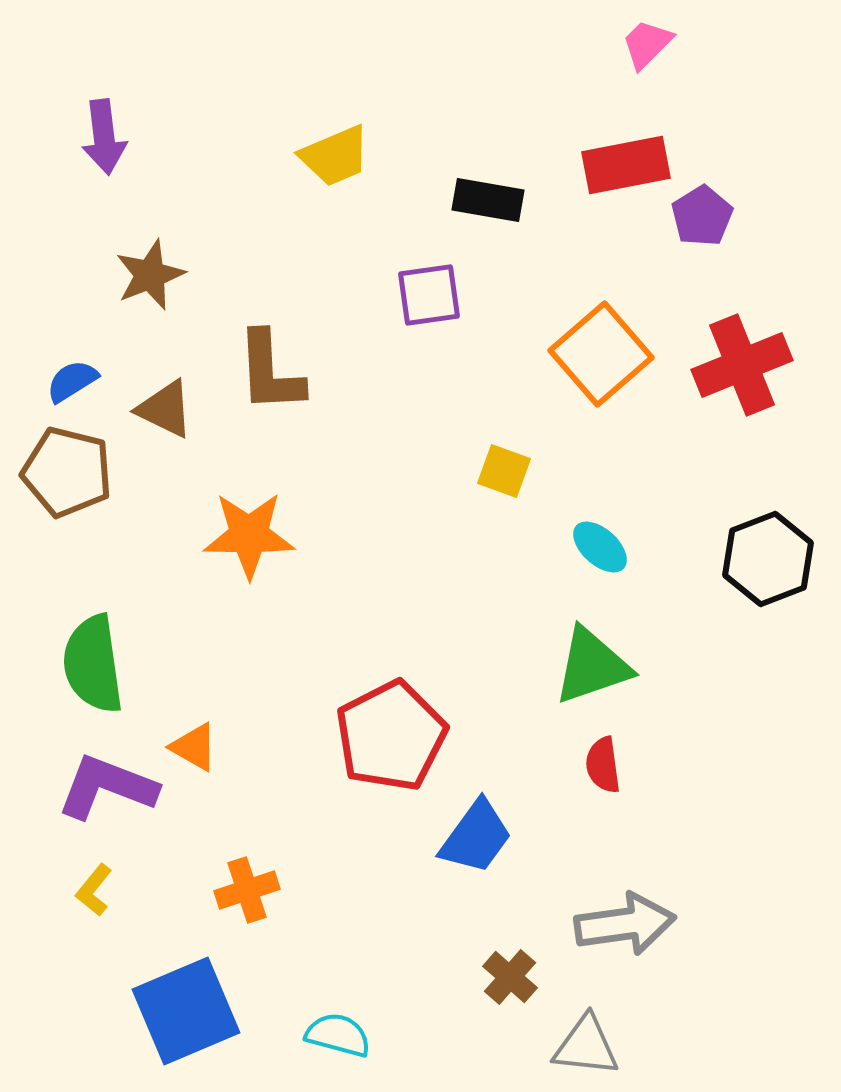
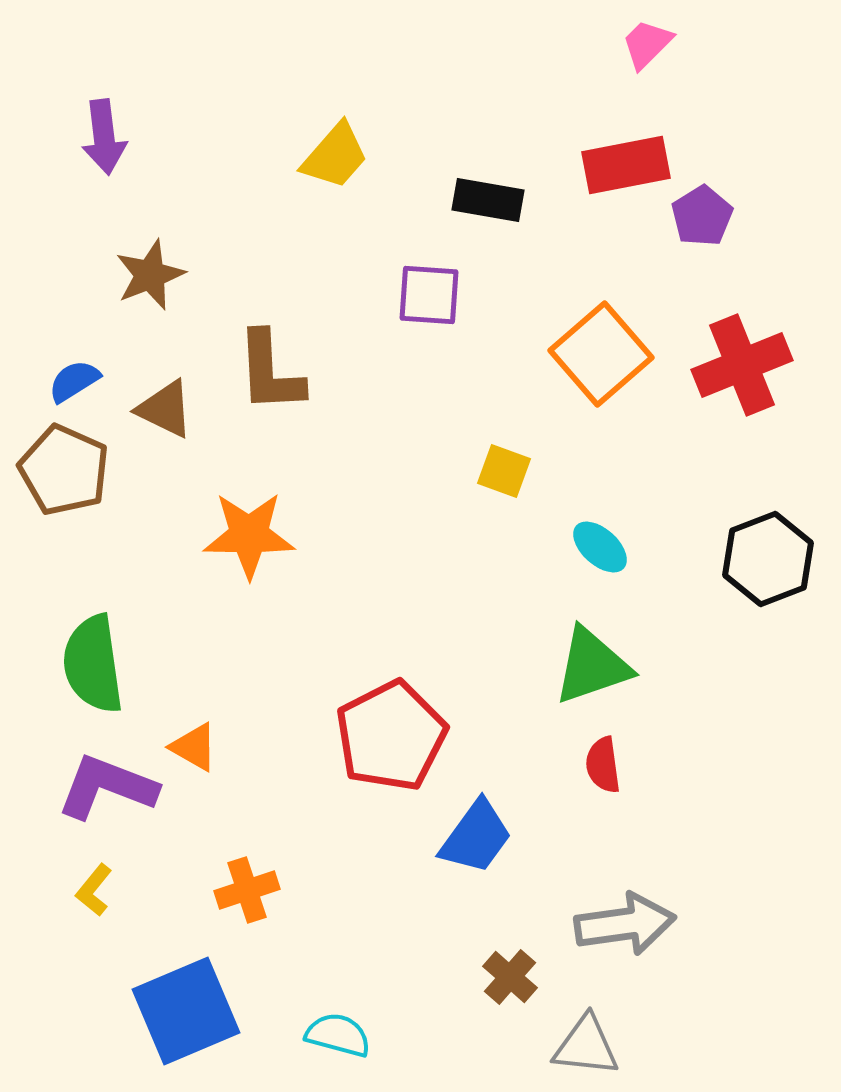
yellow trapezoid: rotated 26 degrees counterclockwise
purple square: rotated 12 degrees clockwise
blue semicircle: moved 2 px right
brown pentagon: moved 3 px left, 2 px up; rotated 10 degrees clockwise
